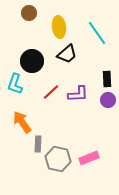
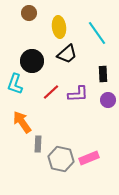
black rectangle: moved 4 px left, 5 px up
gray hexagon: moved 3 px right
